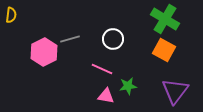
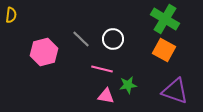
gray line: moved 11 px right; rotated 60 degrees clockwise
pink hexagon: rotated 12 degrees clockwise
pink line: rotated 10 degrees counterclockwise
green star: moved 1 px up
purple triangle: rotated 48 degrees counterclockwise
